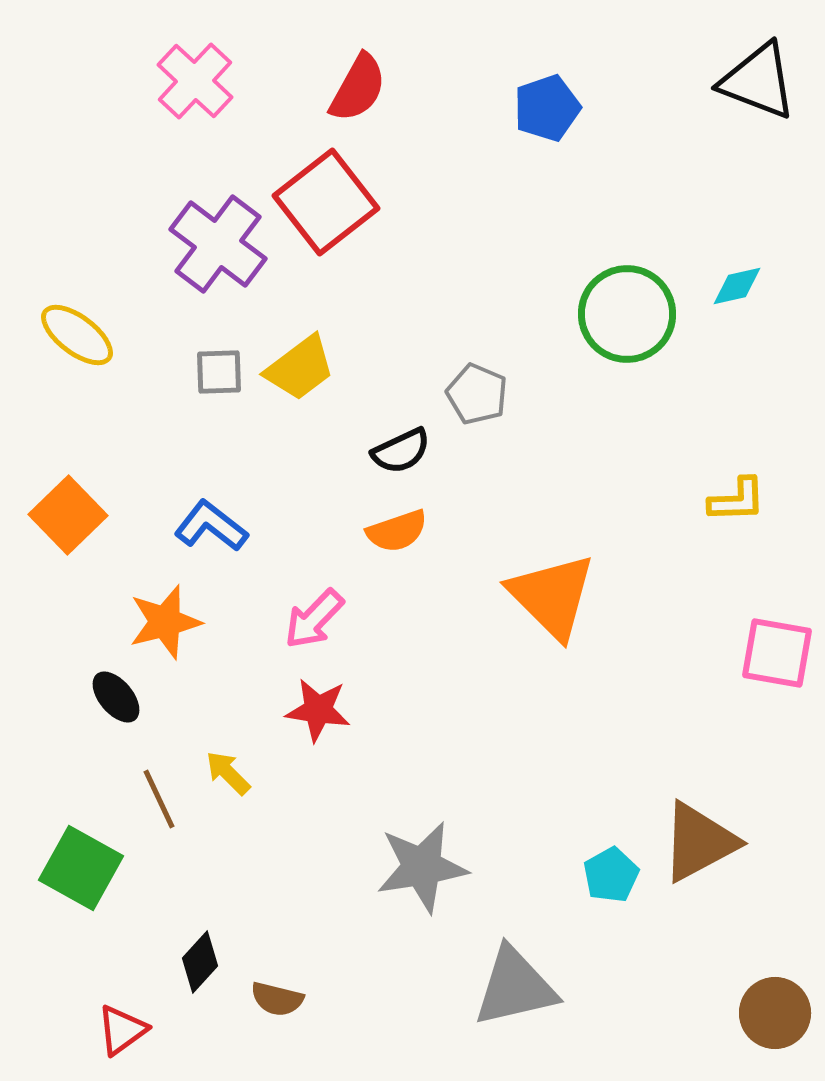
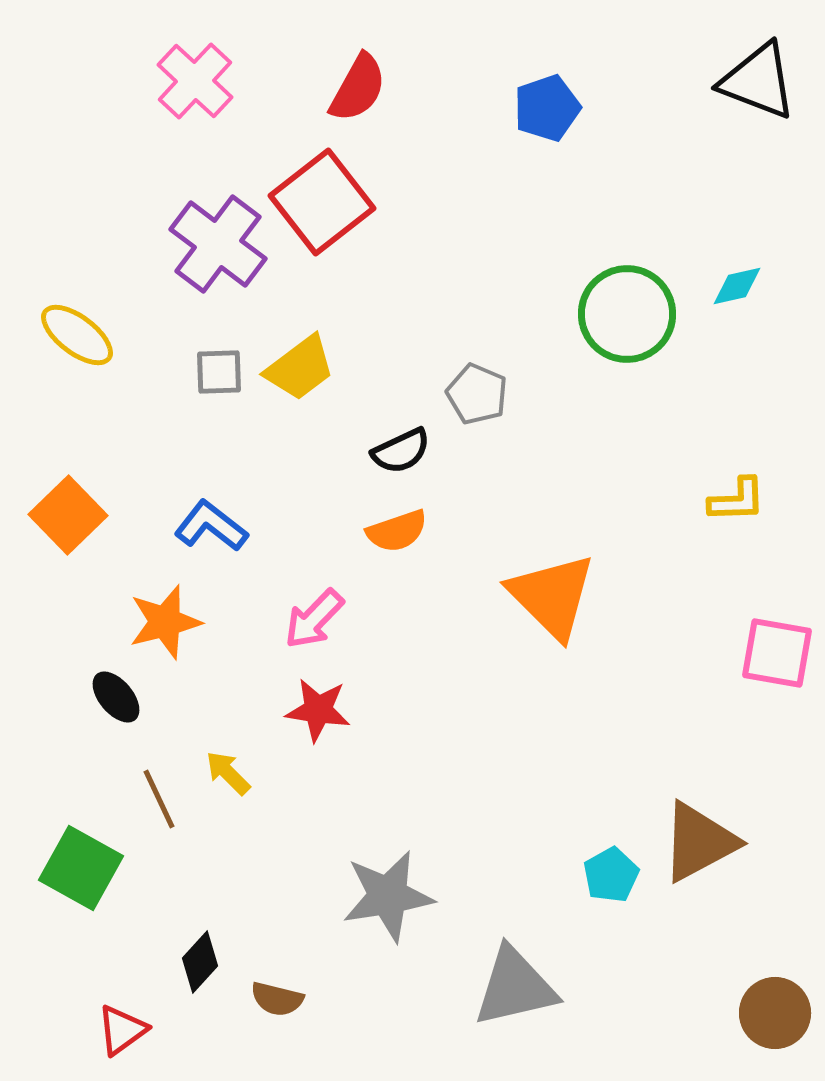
red square: moved 4 px left
gray star: moved 34 px left, 29 px down
